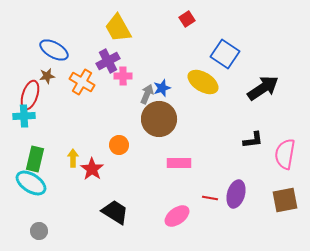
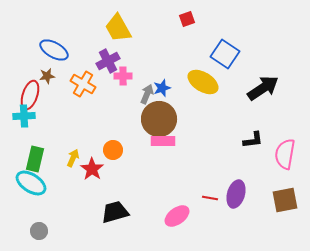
red square: rotated 14 degrees clockwise
orange cross: moved 1 px right, 2 px down
orange circle: moved 6 px left, 5 px down
yellow arrow: rotated 24 degrees clockwise
pink rectangle: moved 16 px left, 22 px up
black trapezoid: rotated 48 degrees counterclockwise
